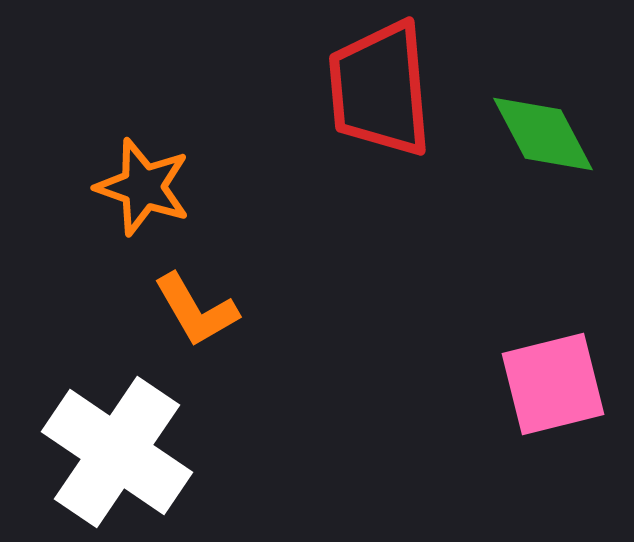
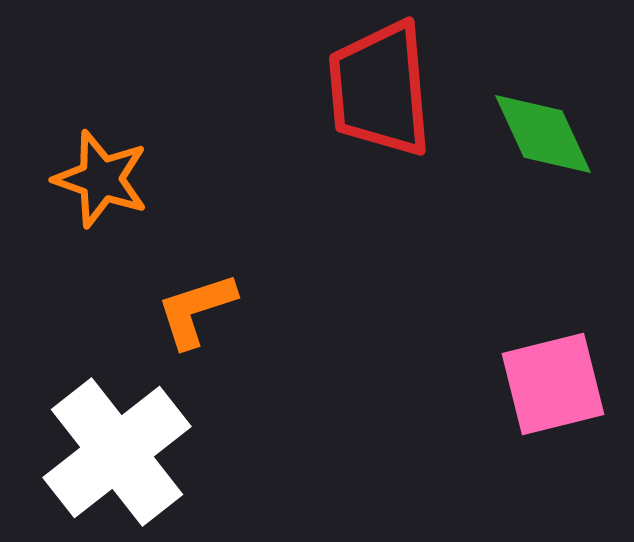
green diamond: rotated 3 degrees clockwise
orange star: moved 42 px left, 8 px up
orange L-shape: rotated 102 degrees clockwise
white cross: rotated 18 degrees clockwise
